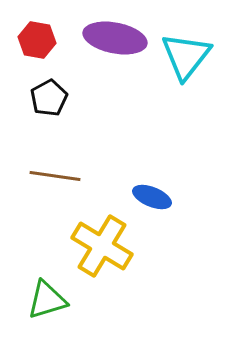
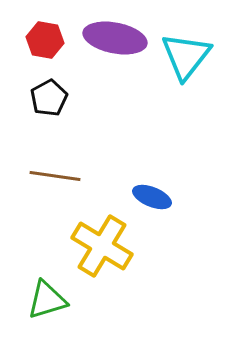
red hexagon: moved 8 px right
